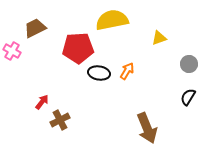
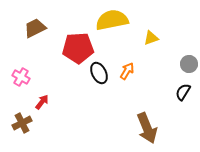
yellow triangle: moved 8 px left
pink cross: moved 9 px right, 26 px down
black ellipse: rotated 55 degrees clockwise
black semicircle: moved 5 px left, 5 px up
brown cross: moved 38 px left, 3 px down
